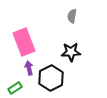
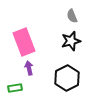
gray semicircle: rotated 32 degrees counterclockwise
black star: moved 11 px up; rotated 12 degrees counterclockwise
black hexagon: moved 16 px right
green rectangle: rotated 24 degrees clockwise
